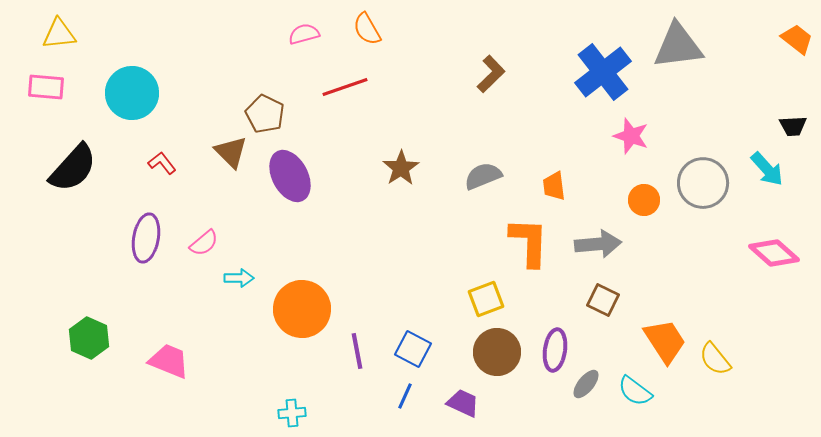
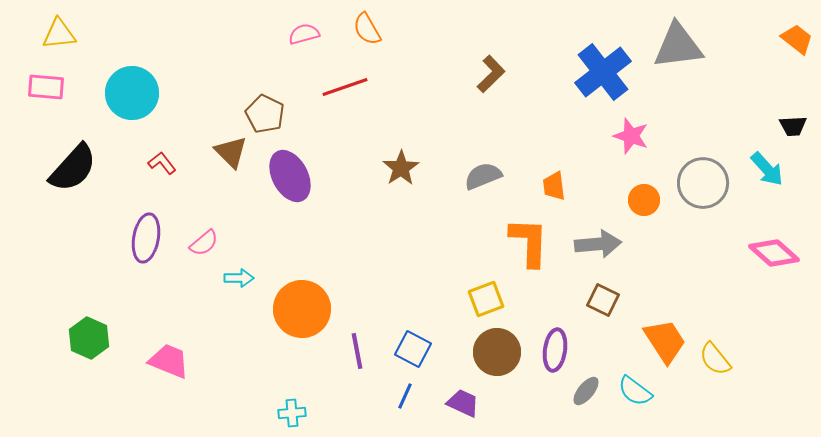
gray ellipse at (586, 384): moved 7 px down
